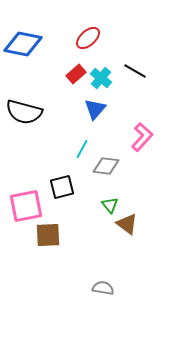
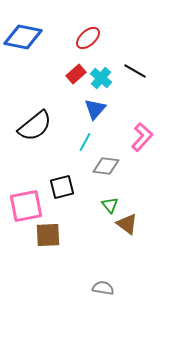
blue diamond: moved 7 px up
black semicircle: moved 11 px right, 14 px down; rotated 54 degrees counterclockwise
cyan line: moved 3 px right, 7 px up
